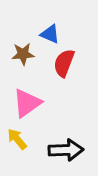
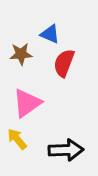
brown star: moved 2 px left
